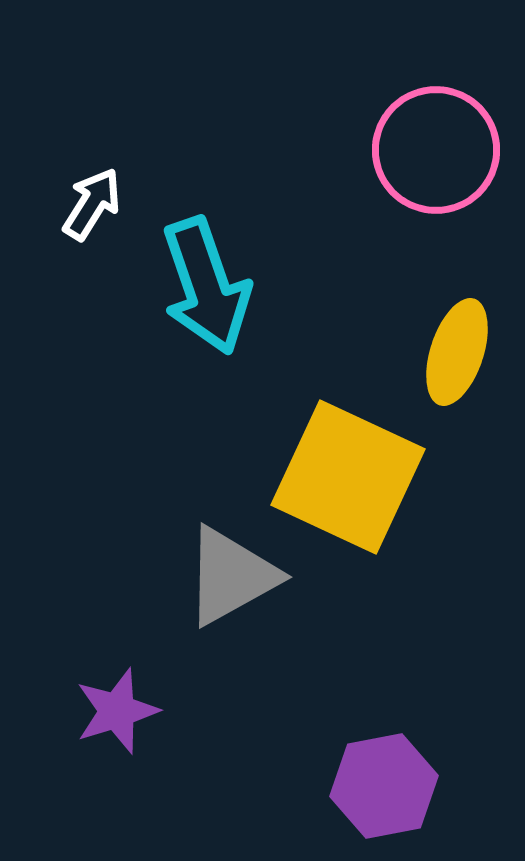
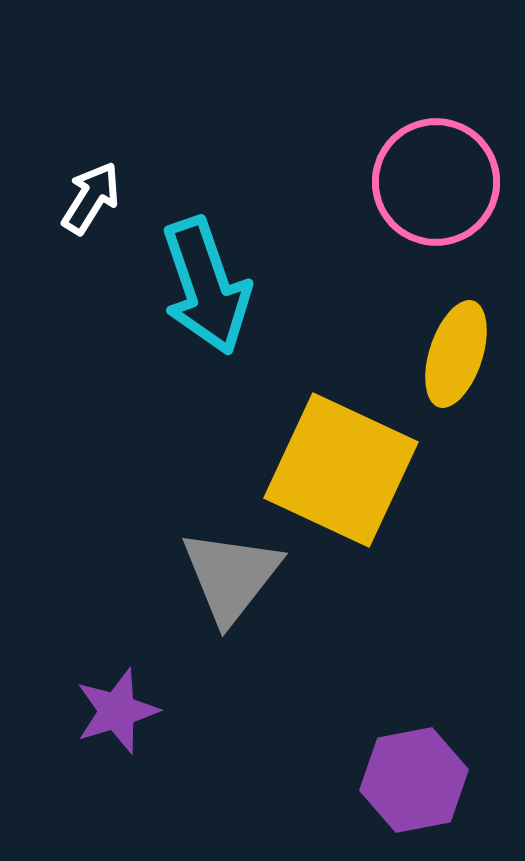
pink circle: moved 32 px down
white arrow: moved 1 px left, 6 px up
yellow ellipse: moved 1 px left, 2 px down
yellow square: moved 7 px left, 7 px up
gray triangle: rotated 23 degrees counterclockwise
purple hexagon: moved 30 px right, 6 px up
